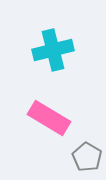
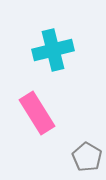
pink rectangle: moved 12 px left, 5 px up; rotated 27 degrees clockwise
